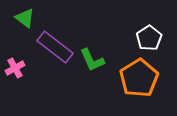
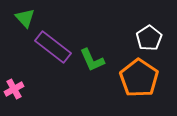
green triangle: rotated 10 degrees clockwise
purple rectangle: moved 2 px left
pink cross: moved 1 px left, 21 px down
orange pentagon: rotated 6 degrees counterclockwise
